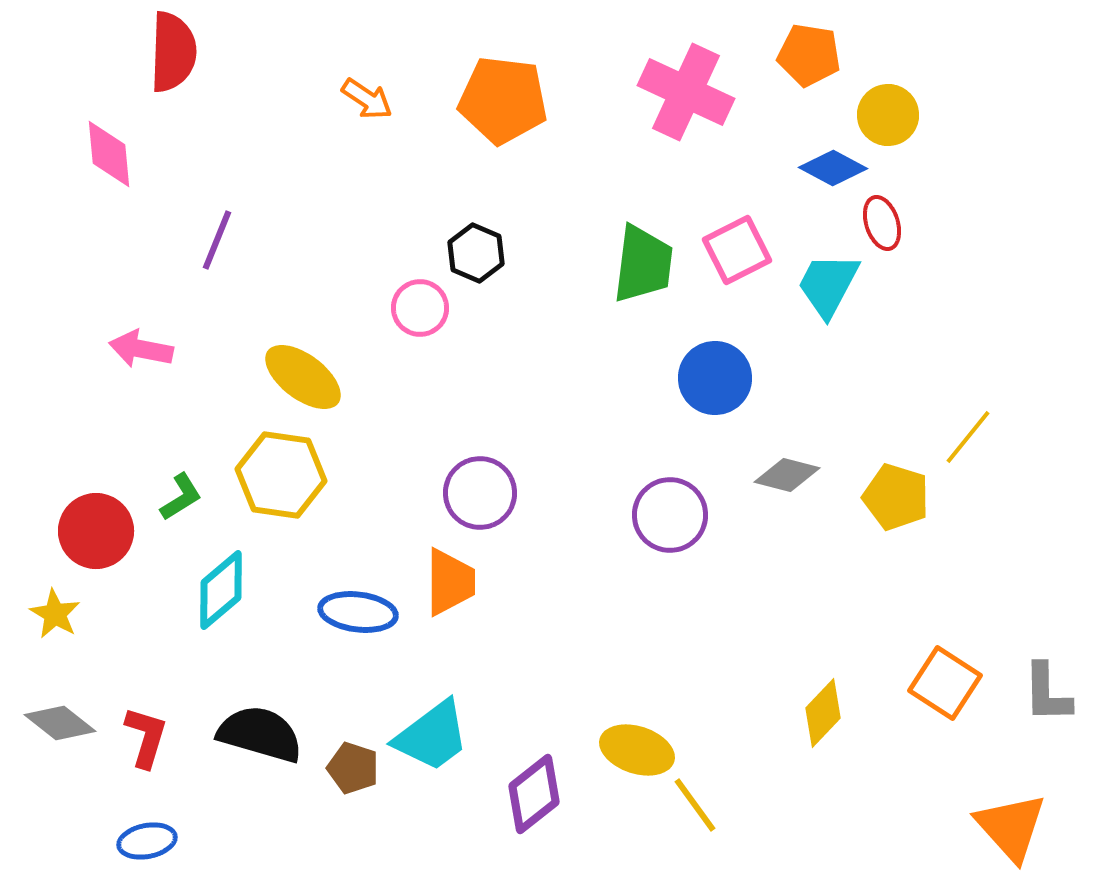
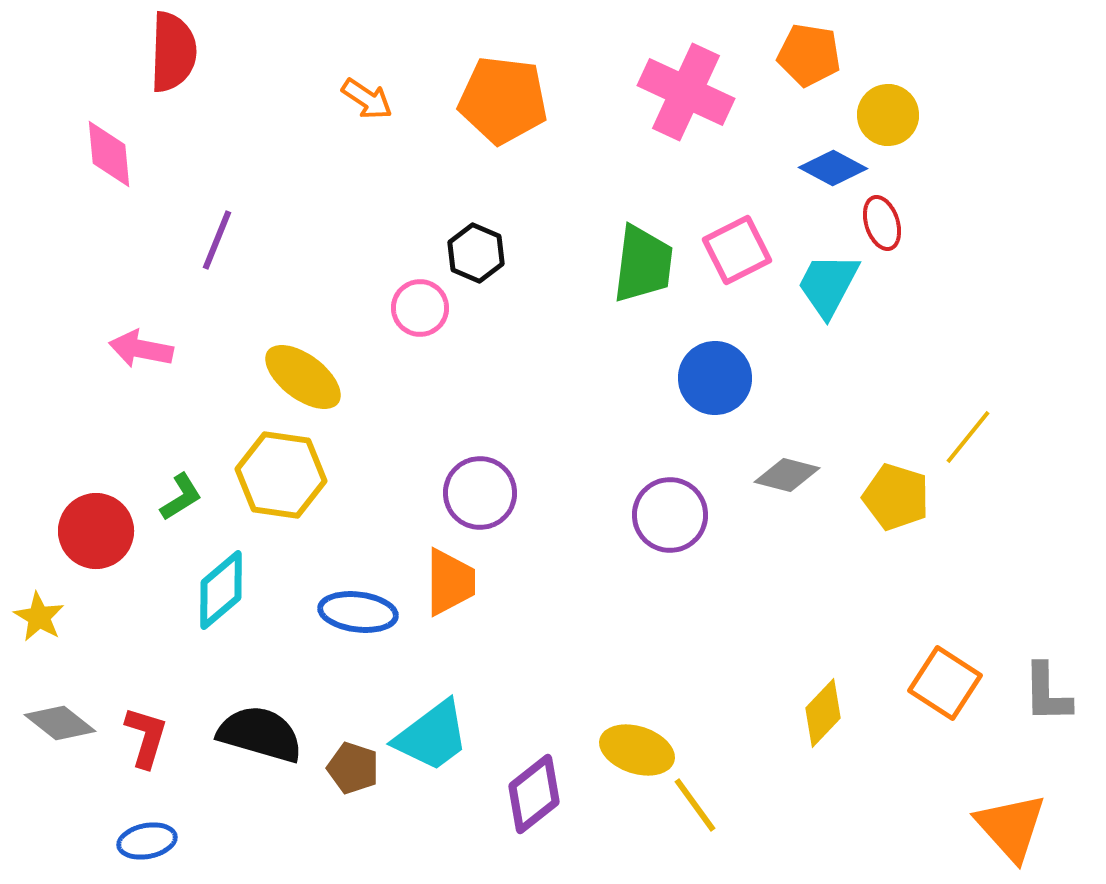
yellow star at (55, 614): moved 16 px left, 3 px down
